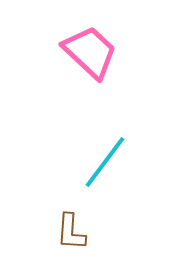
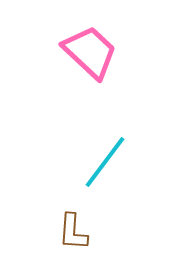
brown L-shape: moved 2 px right
